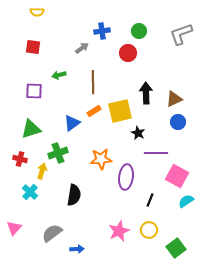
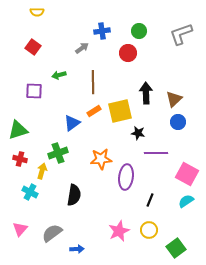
red square: rotated 28 degrees clockwise
brown triangle: rotated 18 degrees counterclockwise
green triangle: moved 13 px left, 1 px down
black star: rotated 16 degrees counterclockwise
pink square: moved 10 px right, 2 px up
cyan cross: rotated 14 degrees counterclockwise
pink triangle: moved 6 px right, 1 px down
